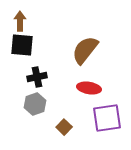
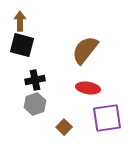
black square: rotated 10 degrees clockwise
black cross: moved 2 px left, 3 px down
red ellipse: moved 1 px left
